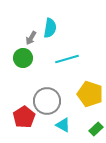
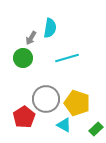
cyan line: moved 1 px up
yellow pentagon: moved 13 px left, 9 px down
gray circle: moved 1 px left, 2 px up
cyan triangle: moved 1 px right
